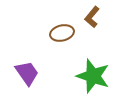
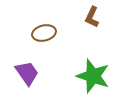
brown L-shape: rotated 15 degrees counterclockwise
brown ellipse: moved 18 px left
